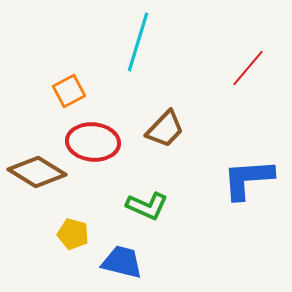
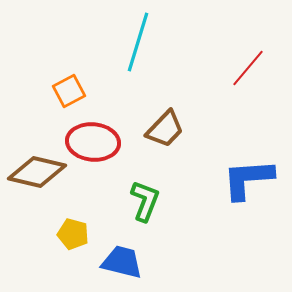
brown diamond: rotated 18 degrees counterclockwise
green L-shape: moved 2 px left, 5 px up; rotated 93 degrees counterclockwise
